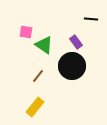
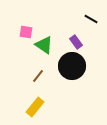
black line: rotated 24 degrees clockwise
